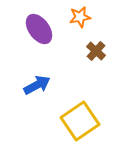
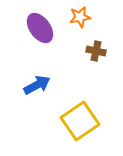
purple ellipse: moved 1 px right, 1 px up
brown cross: rotated 30 degrees counterclockwise
